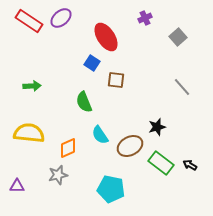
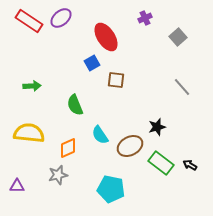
blue square: rotated 28 degrees clockwise
green semicircle: moved 9 px left, 3 px down
